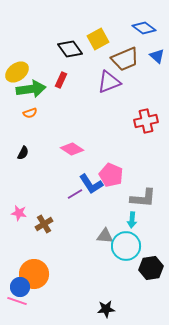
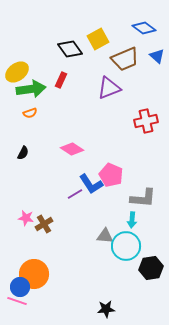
purple triangle: moved 6 px down
pink star: moved 7 px right, 5 px down
